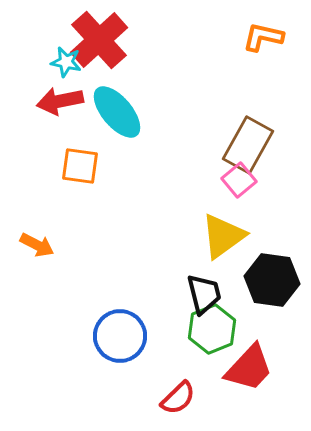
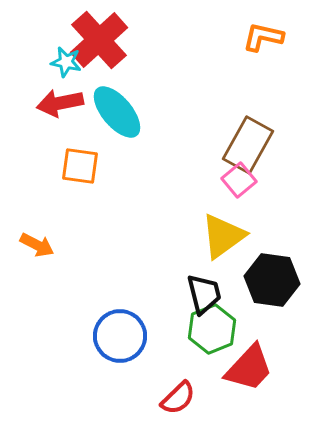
red arrow: moved 2 px down
